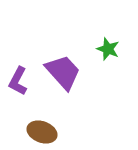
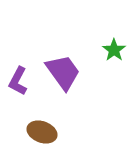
green star: moved 6 px right, 1 px down; rotated 15 degrees clockwise
purple trapezoid: rotated 6 degrees clockwise
